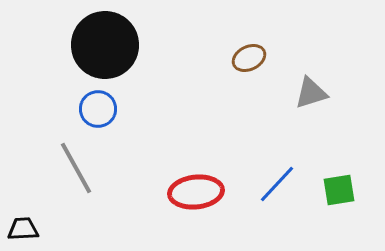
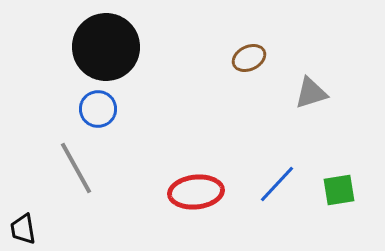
black circle: moved 1 px right, 2 px down
black trapezoid: rotated 96 degrees counterclockwise
